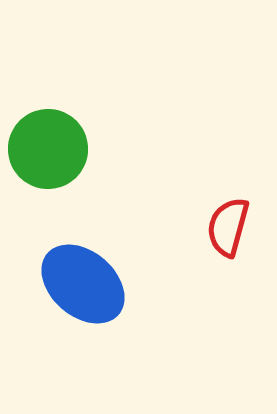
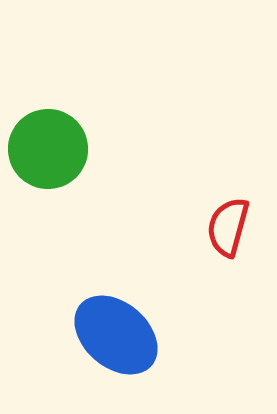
blue ellipse: moved 33 px right, 51 px down
